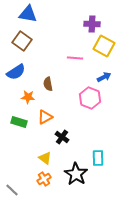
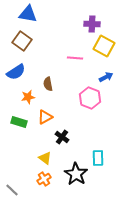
blue arrow: moved 2 px right
orange star: rotated 16 degrees counterclockwise
